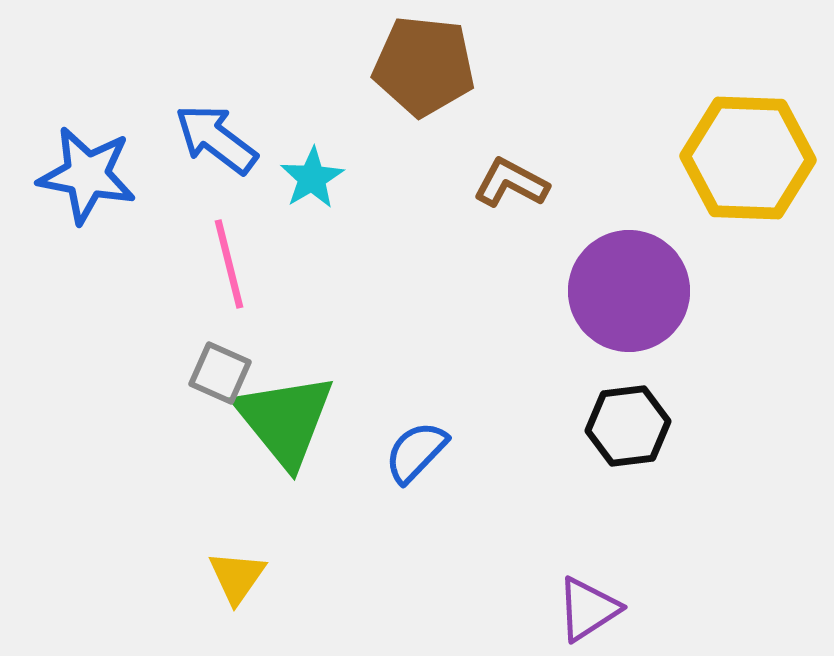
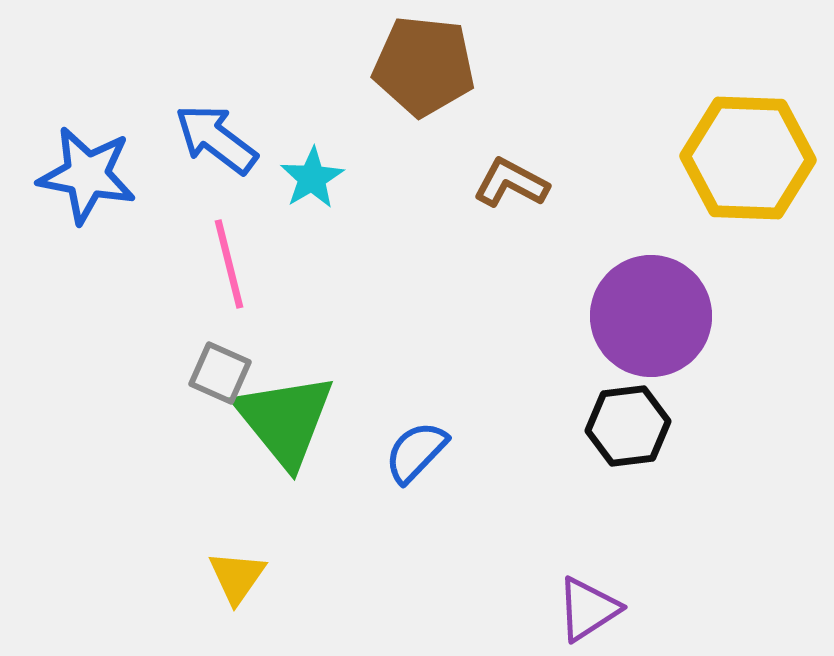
purple circle: moved 22 px right, 25 px down
